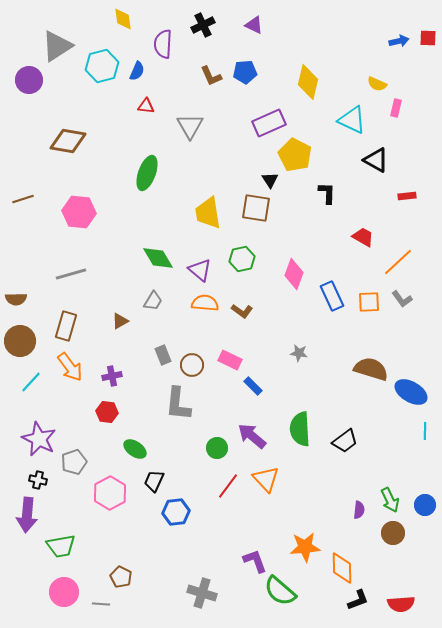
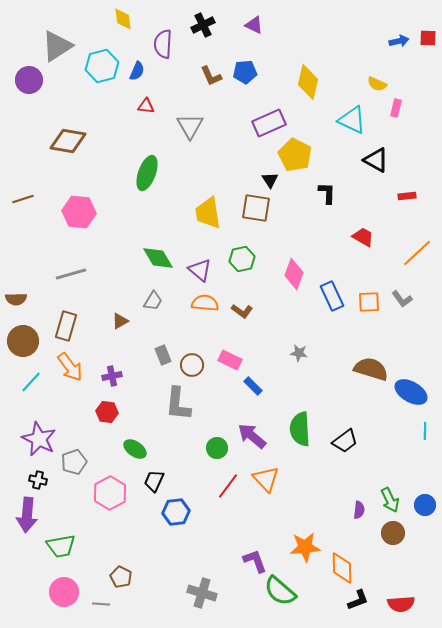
orange line at (398, 262): moved 19 px right, 9 px up
brown circle at (20, 341): moved 3 px right
